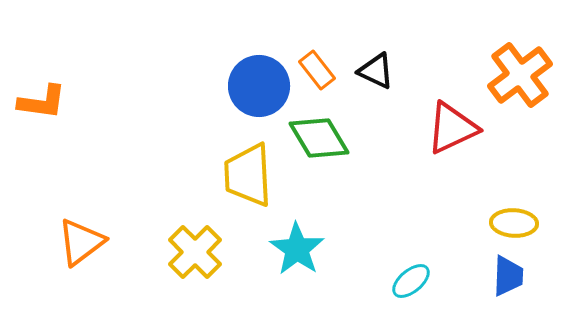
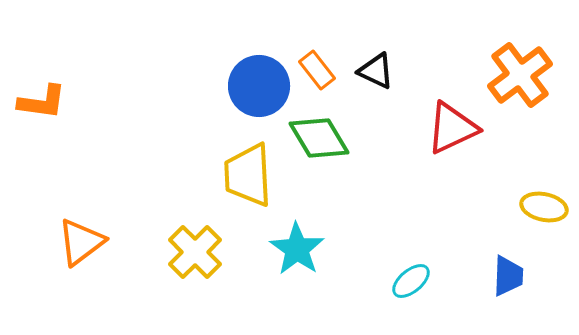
yellow ellipse: moved 30 px right, 16 px up; rotated 9 degrees clockwise
